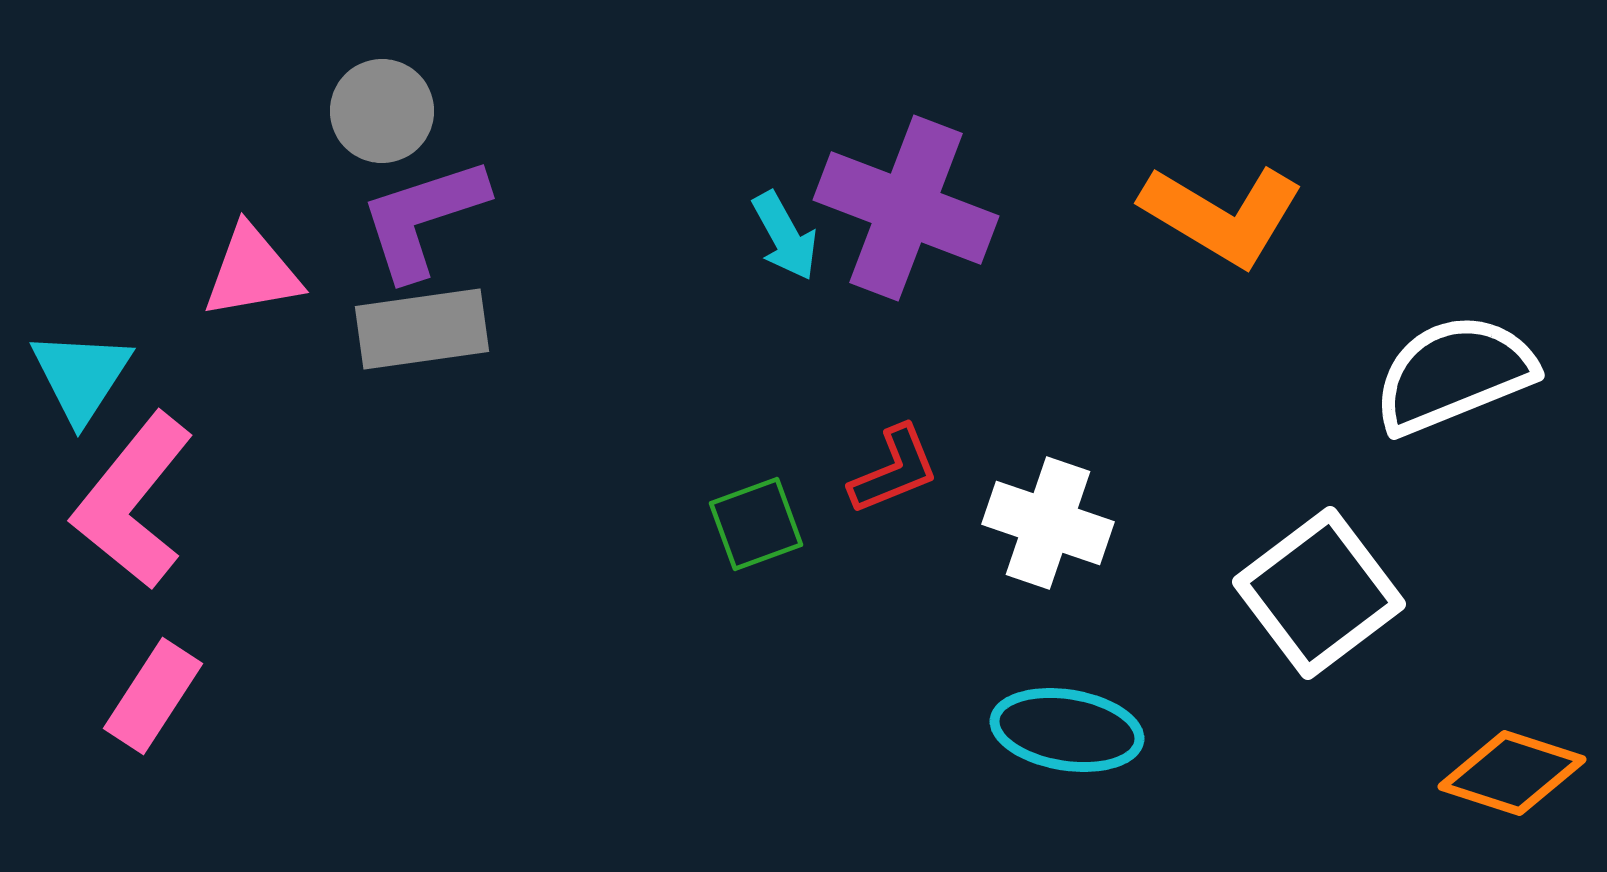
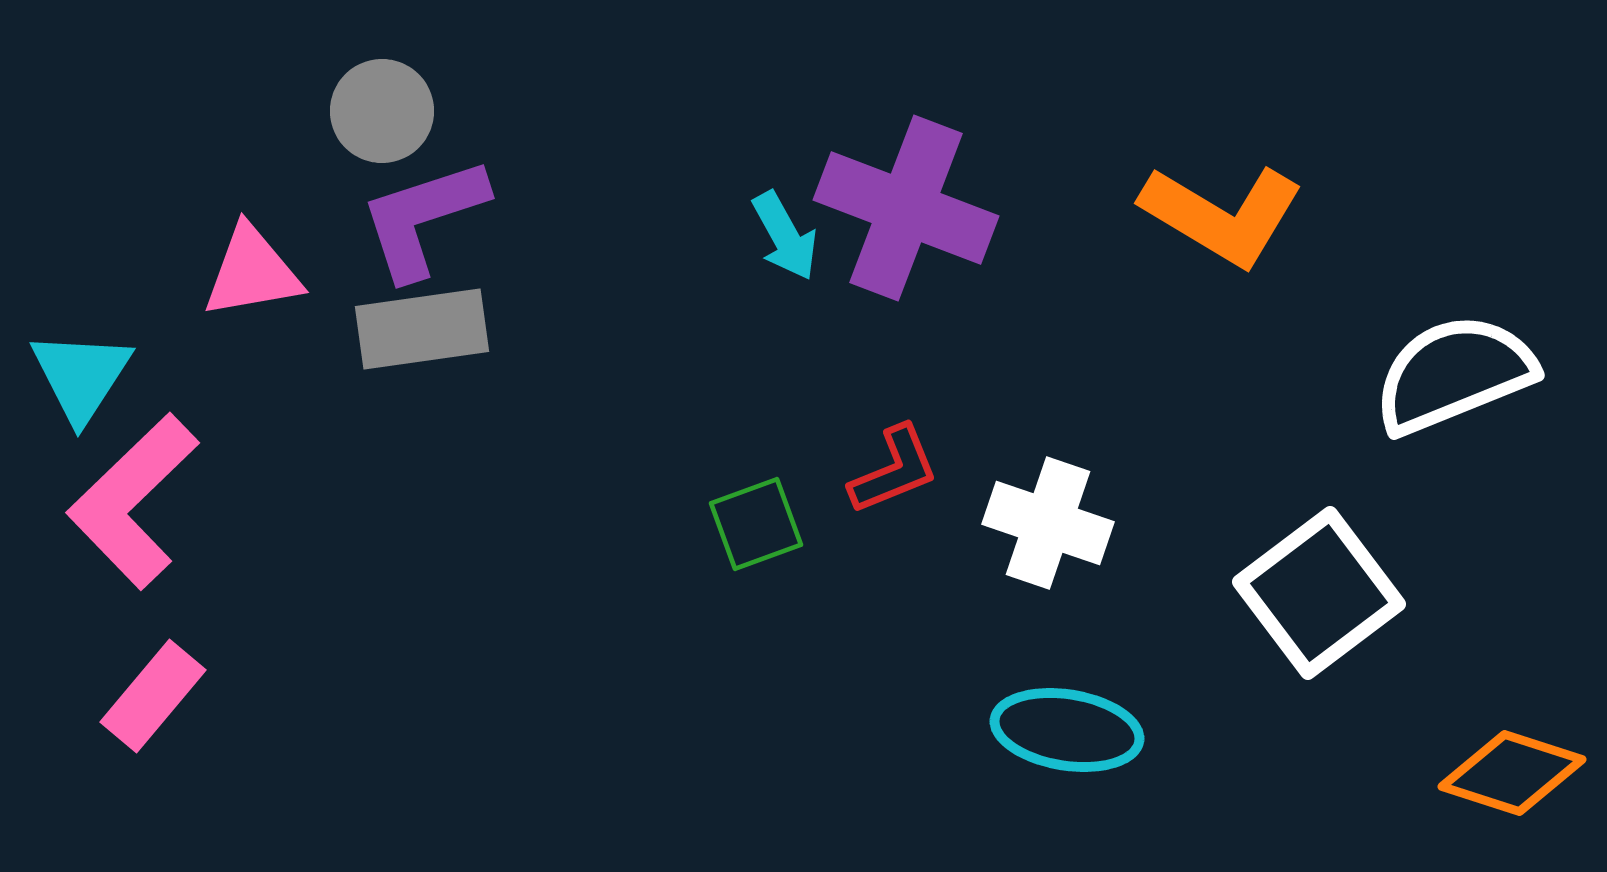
pink L-shape: rotated 7 degrees clockwise
pink rectangle: rotated 7 degrees clockwise
